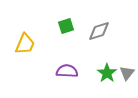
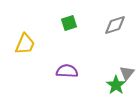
green square: moved 3 px right, 3 px up
gray diamond: moved 16 px right, 6 px up
green star: moved 9 px right, 12 px down
